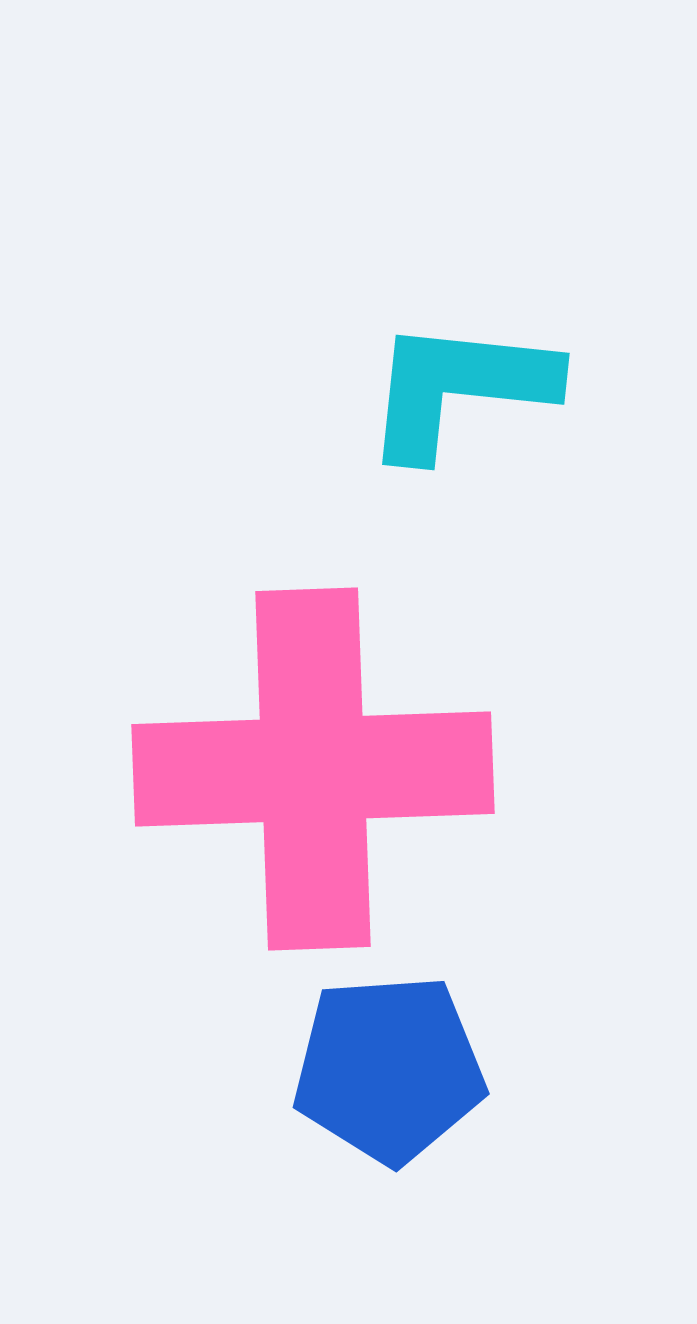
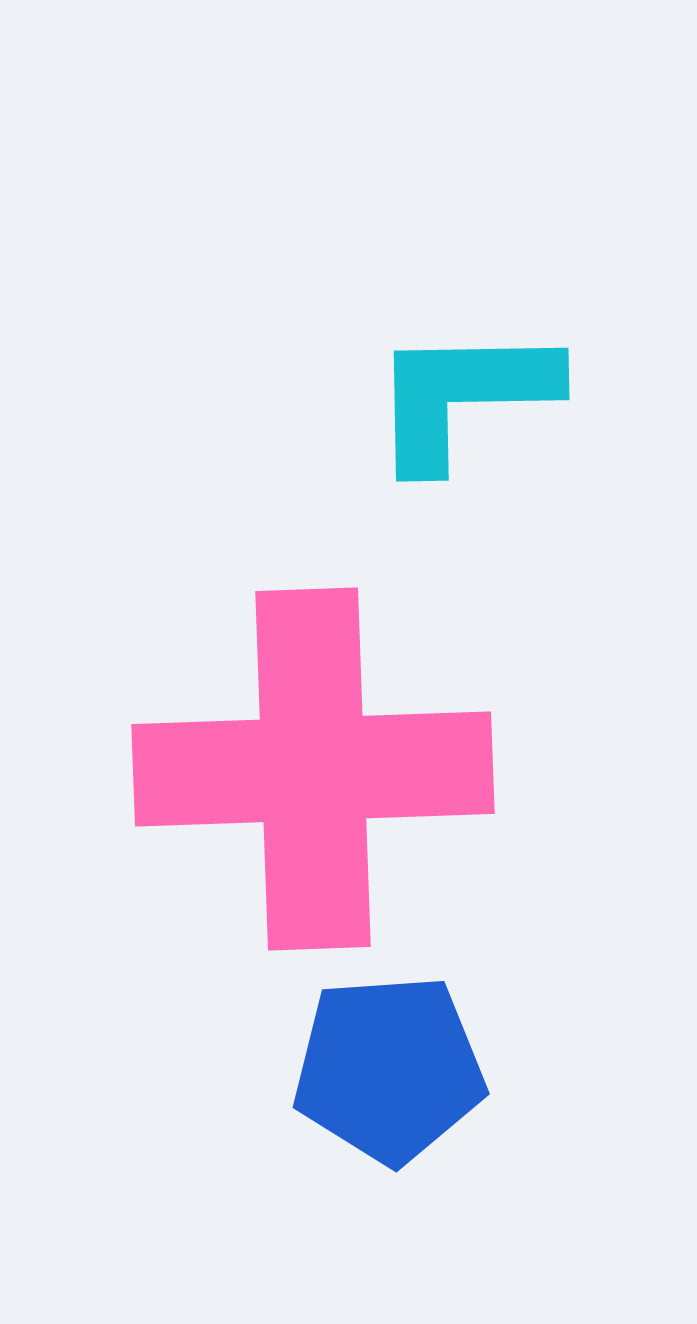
cyan L-shape: moved 4 px right, 8 px down; rotated 7 degrees counterclockwise
